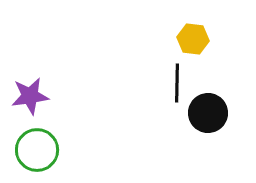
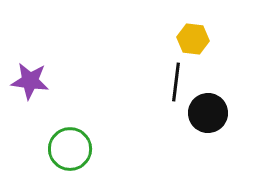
black line: moved 1 px left, 1 px up; rotated 6 degrees clockwise
purple star: moved 15 px up; rotated 15 degrees clockwise
green circle: moved 33 px right, 1 px up
